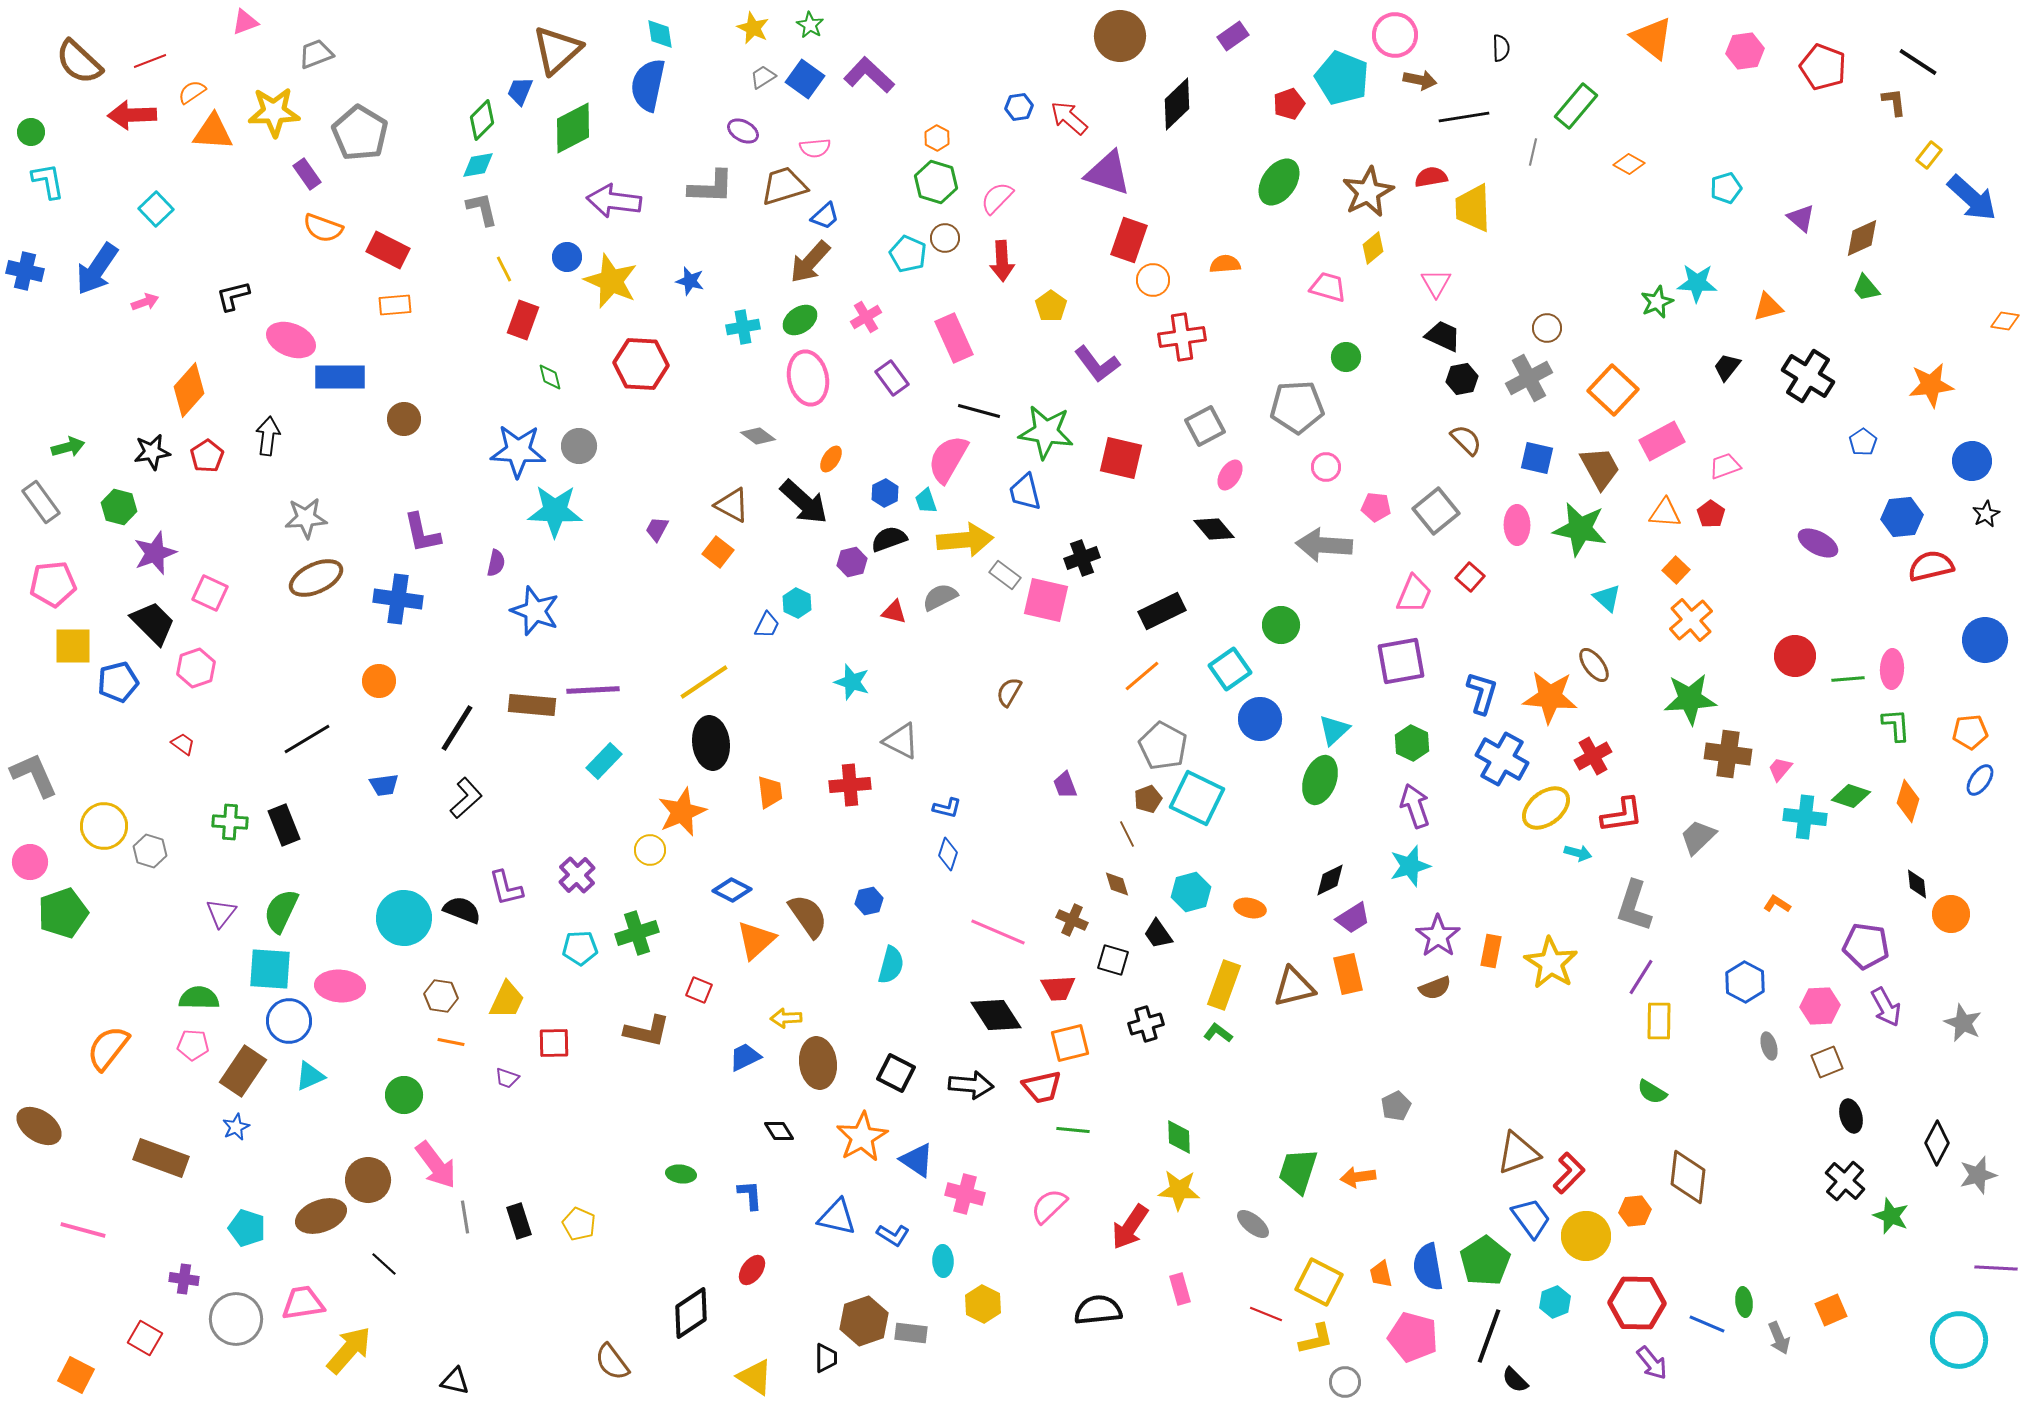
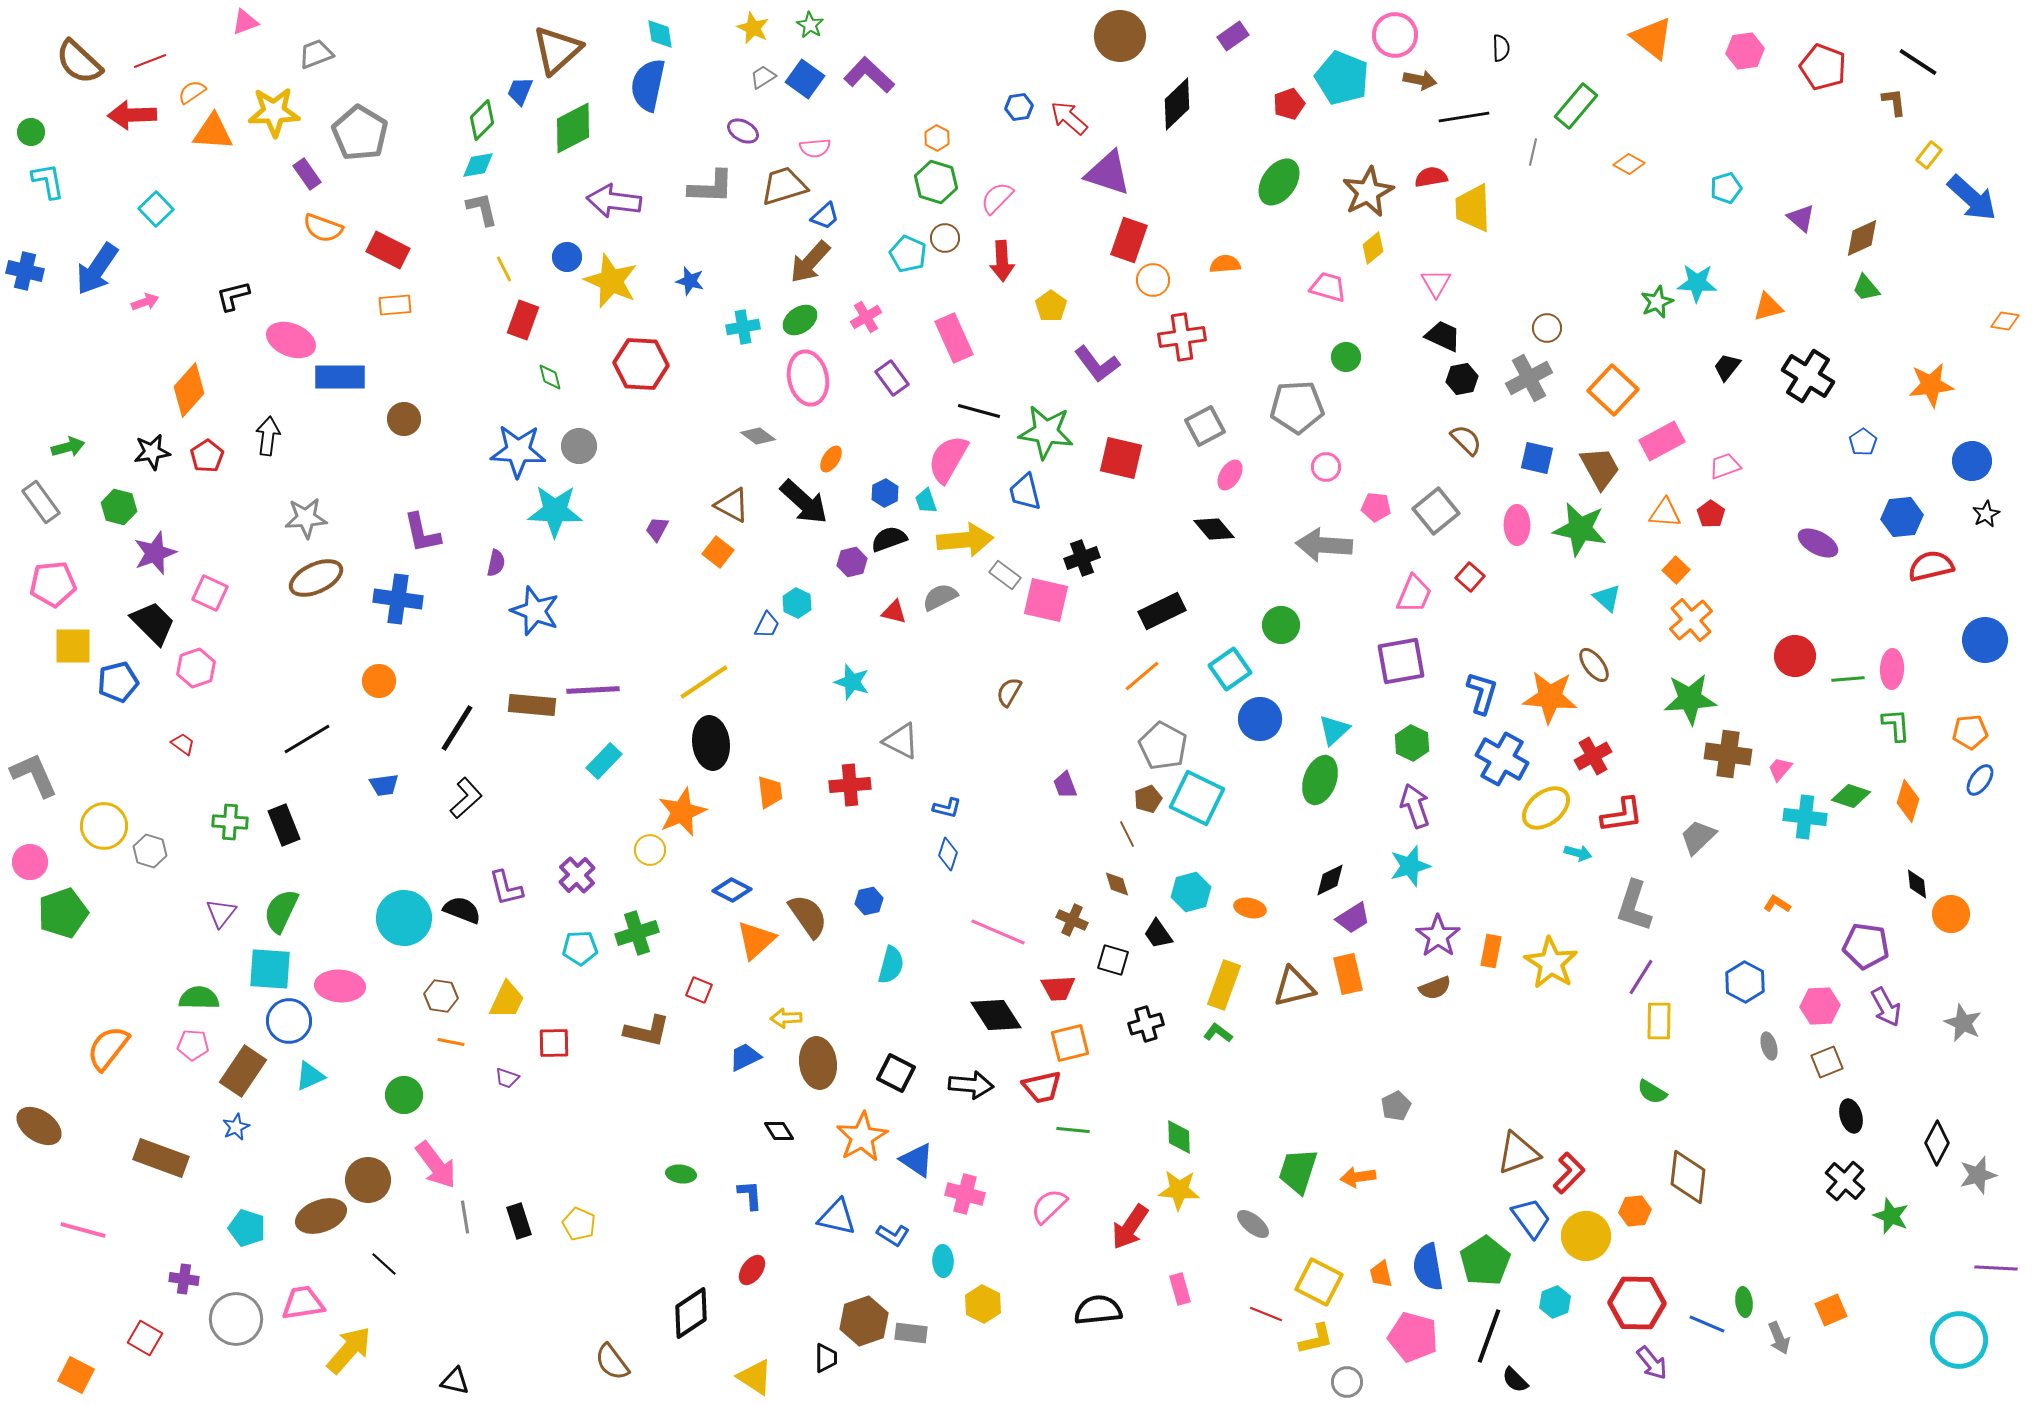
gray circle at (1345, 1382): moved 2 px right
